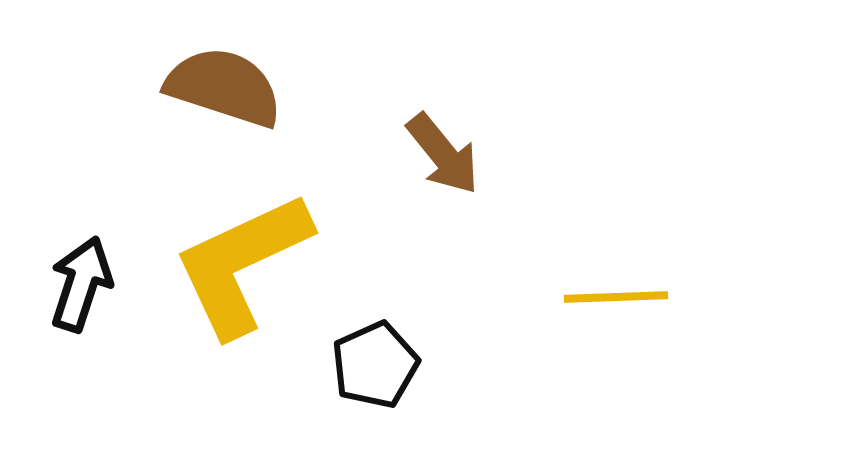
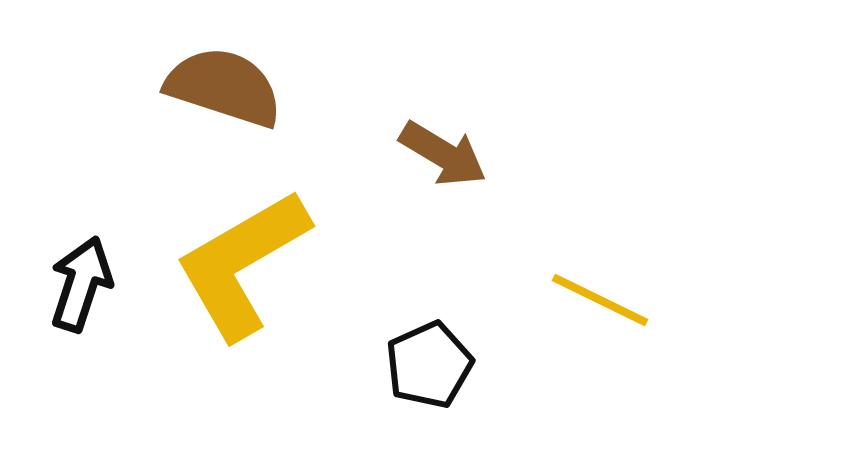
brown arrow: rotated 20 degrees counterclockwise
yellow L-shape: rotated 5 degrees counterclockwise
yellow line: moved 16 px left, 3 px down; rotated 28 degrees clockwise
black pentagon: moved 54 px right
